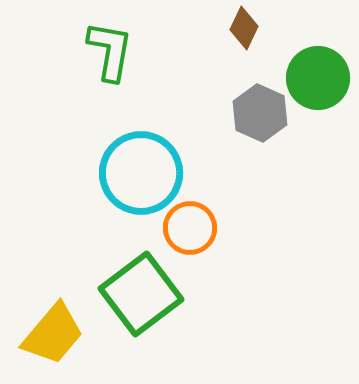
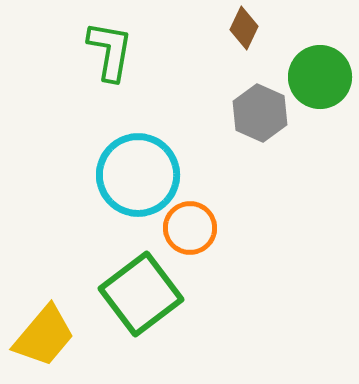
green circle: moved 2 px right, 1 px up
cyan circle: moved 3 px left, 2 px down
yellow trapezoid: moved 9 px left, 2 px down
